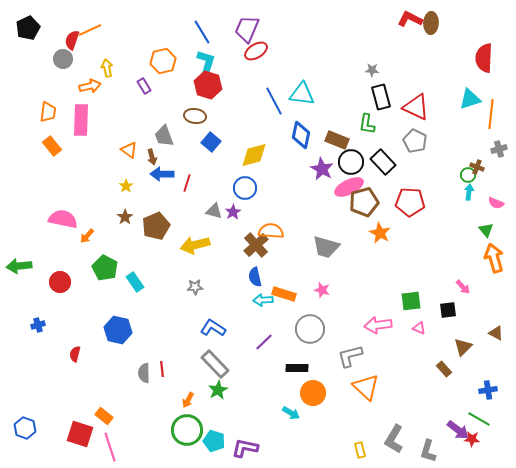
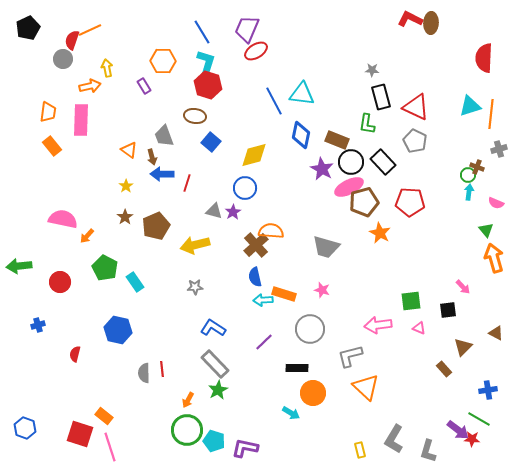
orange hexagon at (163, 61): rotated 15 degrees clockwise
cyan triangle at (470, 99): moved 7 px down
